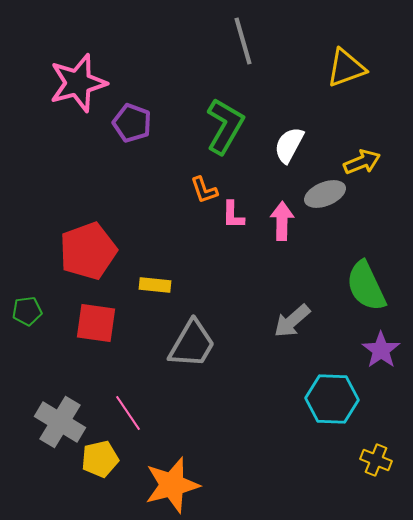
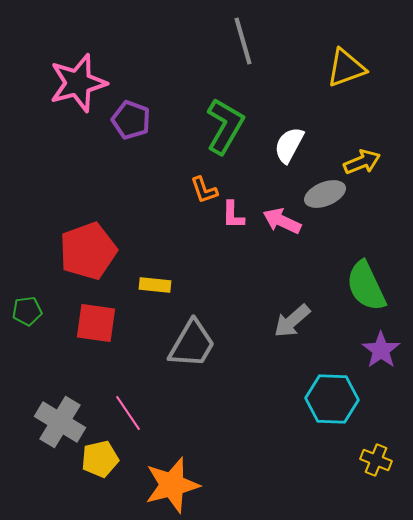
purple pentagon: moved 1 px left, 3 px up
pink arrow: rotated 66 degrees counterclockwise
